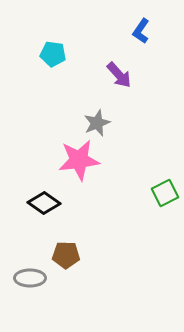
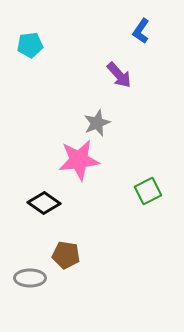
cyan pentagon: moved 23 px left, 9 px up; rotated 15 degrees counterclockwise
green square: moved 17 px left, 2 px up
brown pentagon: rotated 8 degrees clockwise
